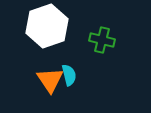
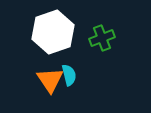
white hexagon: moved 6 px right, 6 px down
green cross: moved 2 px up; rotated 35 degrees counterclockwise
